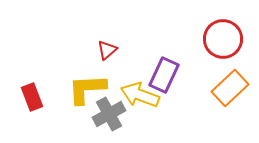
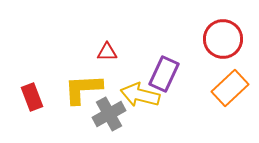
red triangle: moved 2 px down; rotated 40 degrees clockwise
purple rectangle: moved 1 px up
yellow L-shape: moved 4 px left
yellow arrow: rotated 6 degrees counterclockwise
